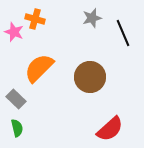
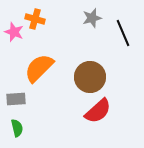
gray rectangle: rotated 48 degrees counterclockwise
red semicircle: moved 12 px left, 18 px up
